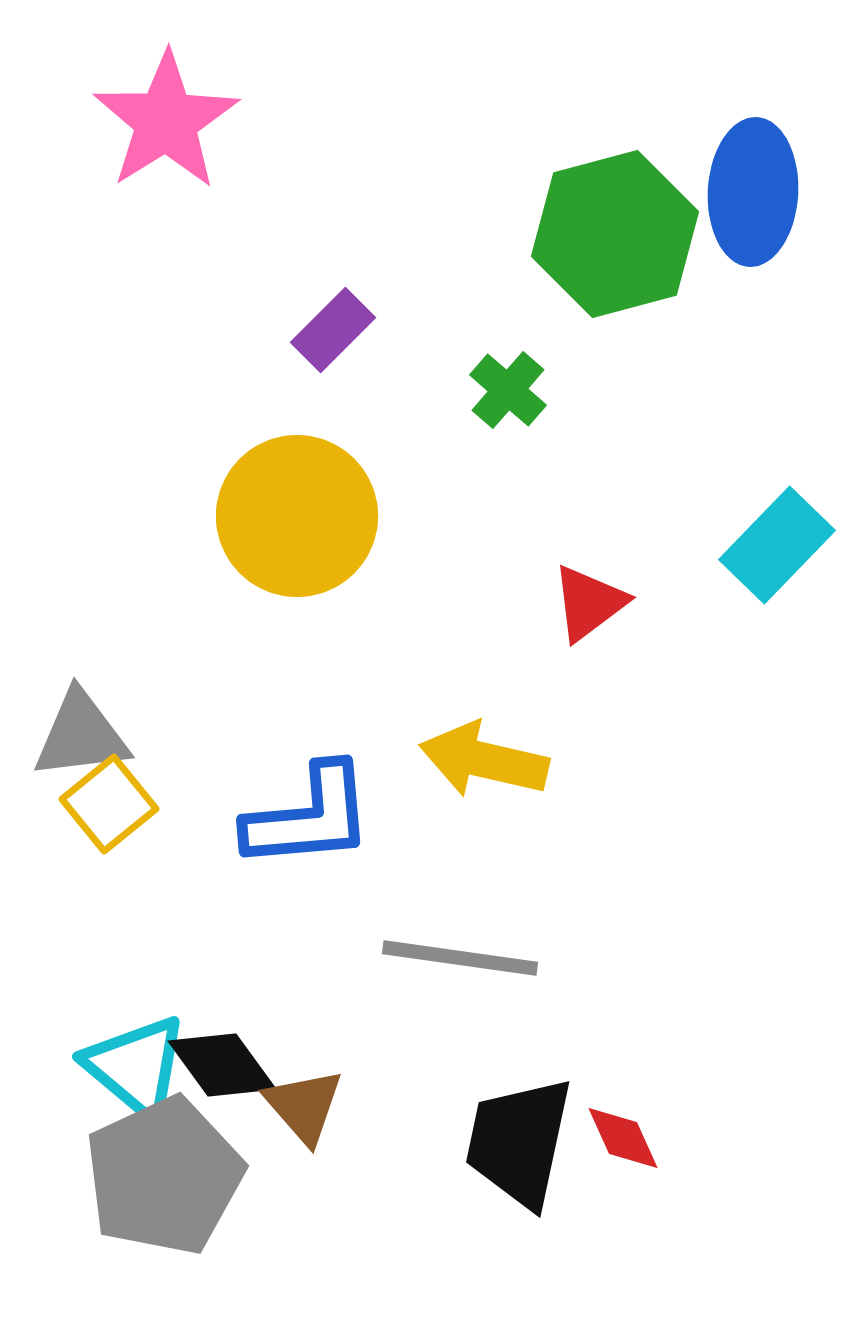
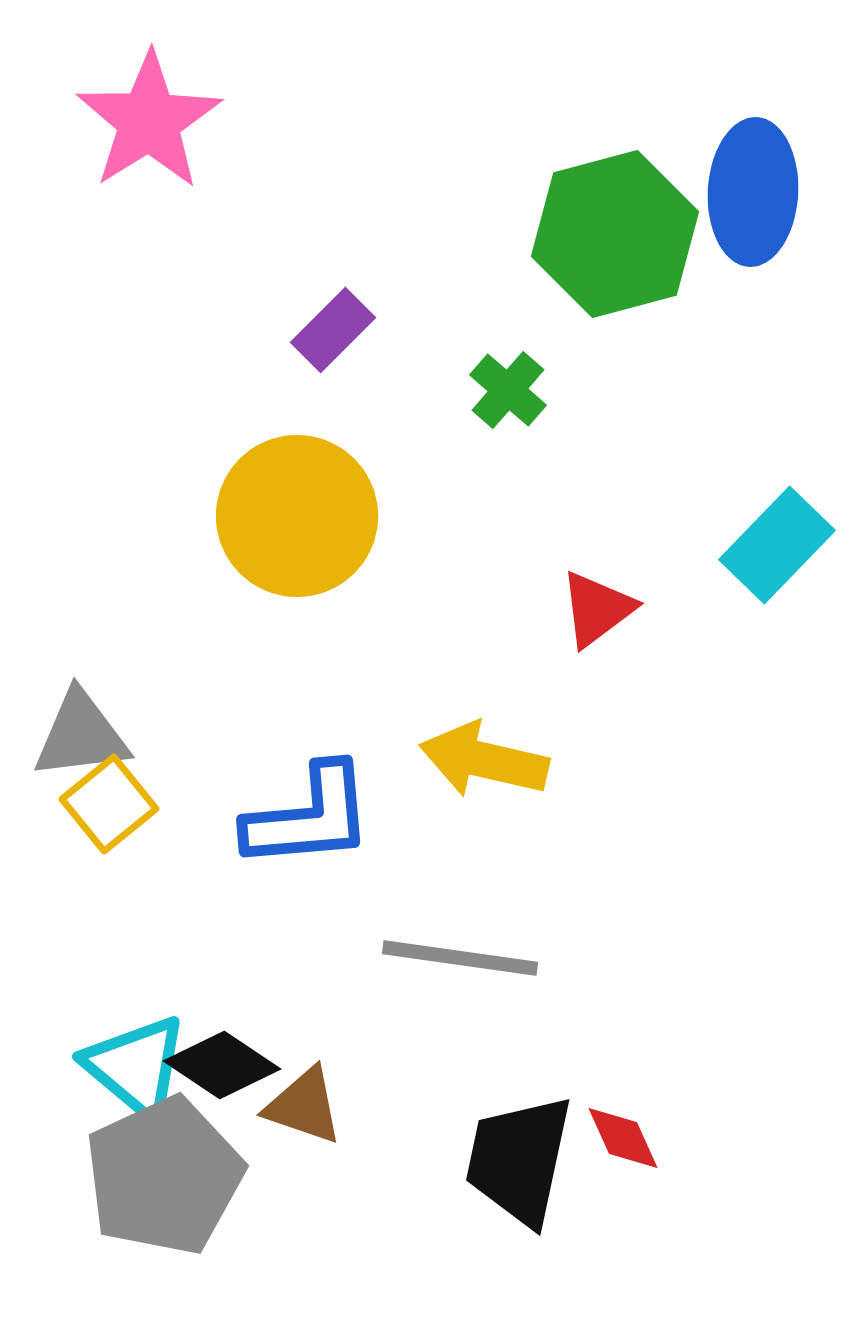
pink star: moved 17 px left
red triangle: moved 8 px right, 6 px down
black diamond: rotated 20 degrees counterclockwise
brown triangle: rotated 30 degrees counterclockwise
black trapezoid: moved 18 px down
